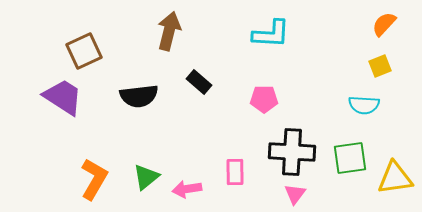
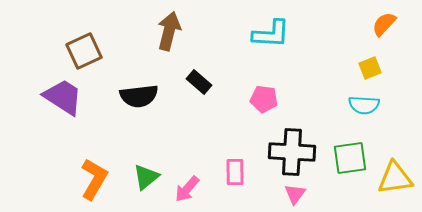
yellow square: moved 10 px left, 2 px down
pink pentagon: rotated 8 degrees clockwise
pink arrow: rotated 40 degrees counterclockwise
